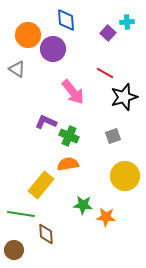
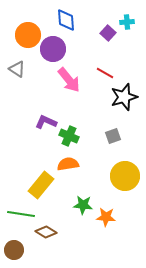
pink arrow: moved 4 px left, 12 px up
brown diamond: moved 2 px up; rotated 55 degrees counterclockwise
